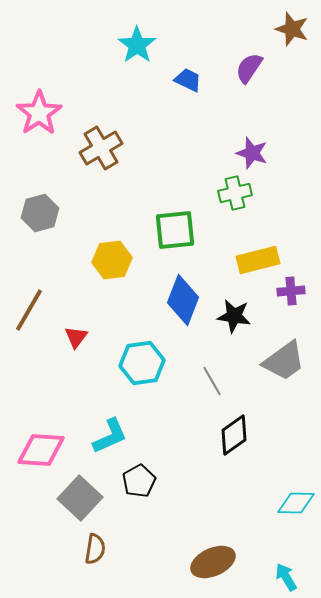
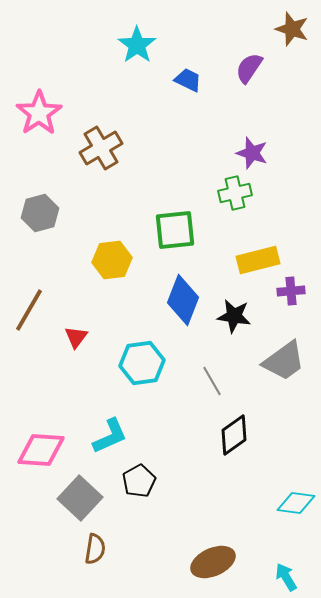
cyan diamond: rotated 6 degrees clockwise
